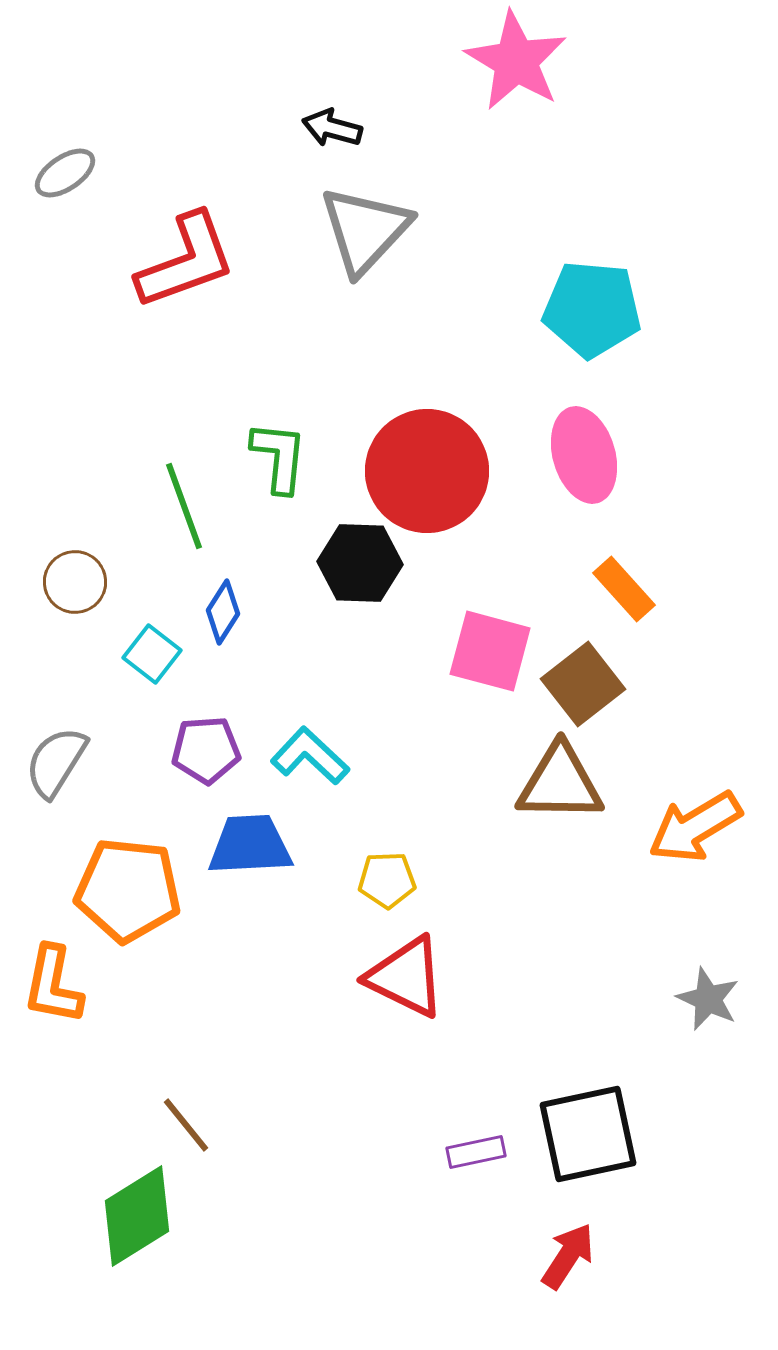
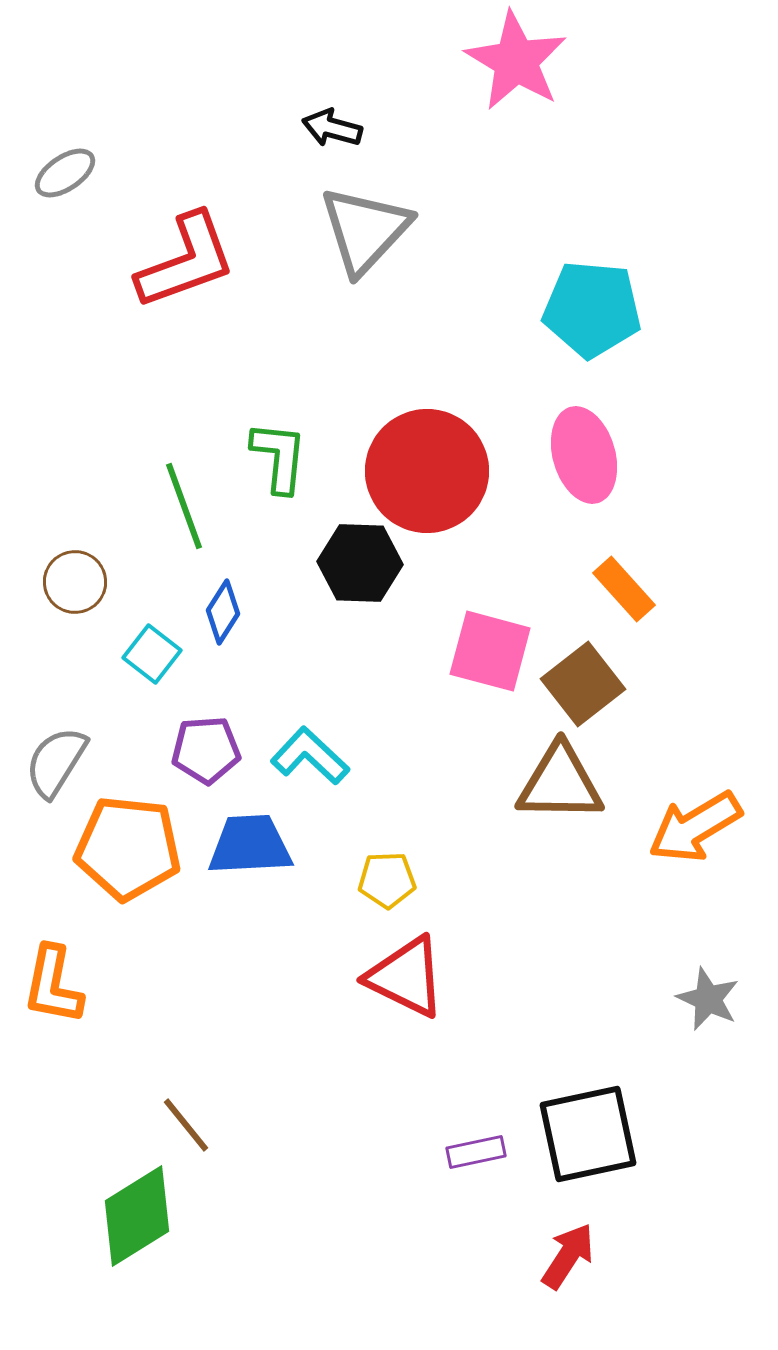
orange pentagon: moved 42 px up
